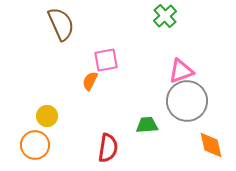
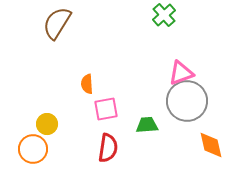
green cross: moved 1 px left, 1 px up
brown semicircle: moved 4 px left, 1 px up; rotated 124 degrees counterclockwise
pink square: moved 49 px down
pink triangle: moved 2 px down
orange semicircle: moved 3 px left, 3 px down; rotated 30 degrees counterclockwise
yellow circle: moved 8 px down
orange circle: moved 2 px left, 4 px down
